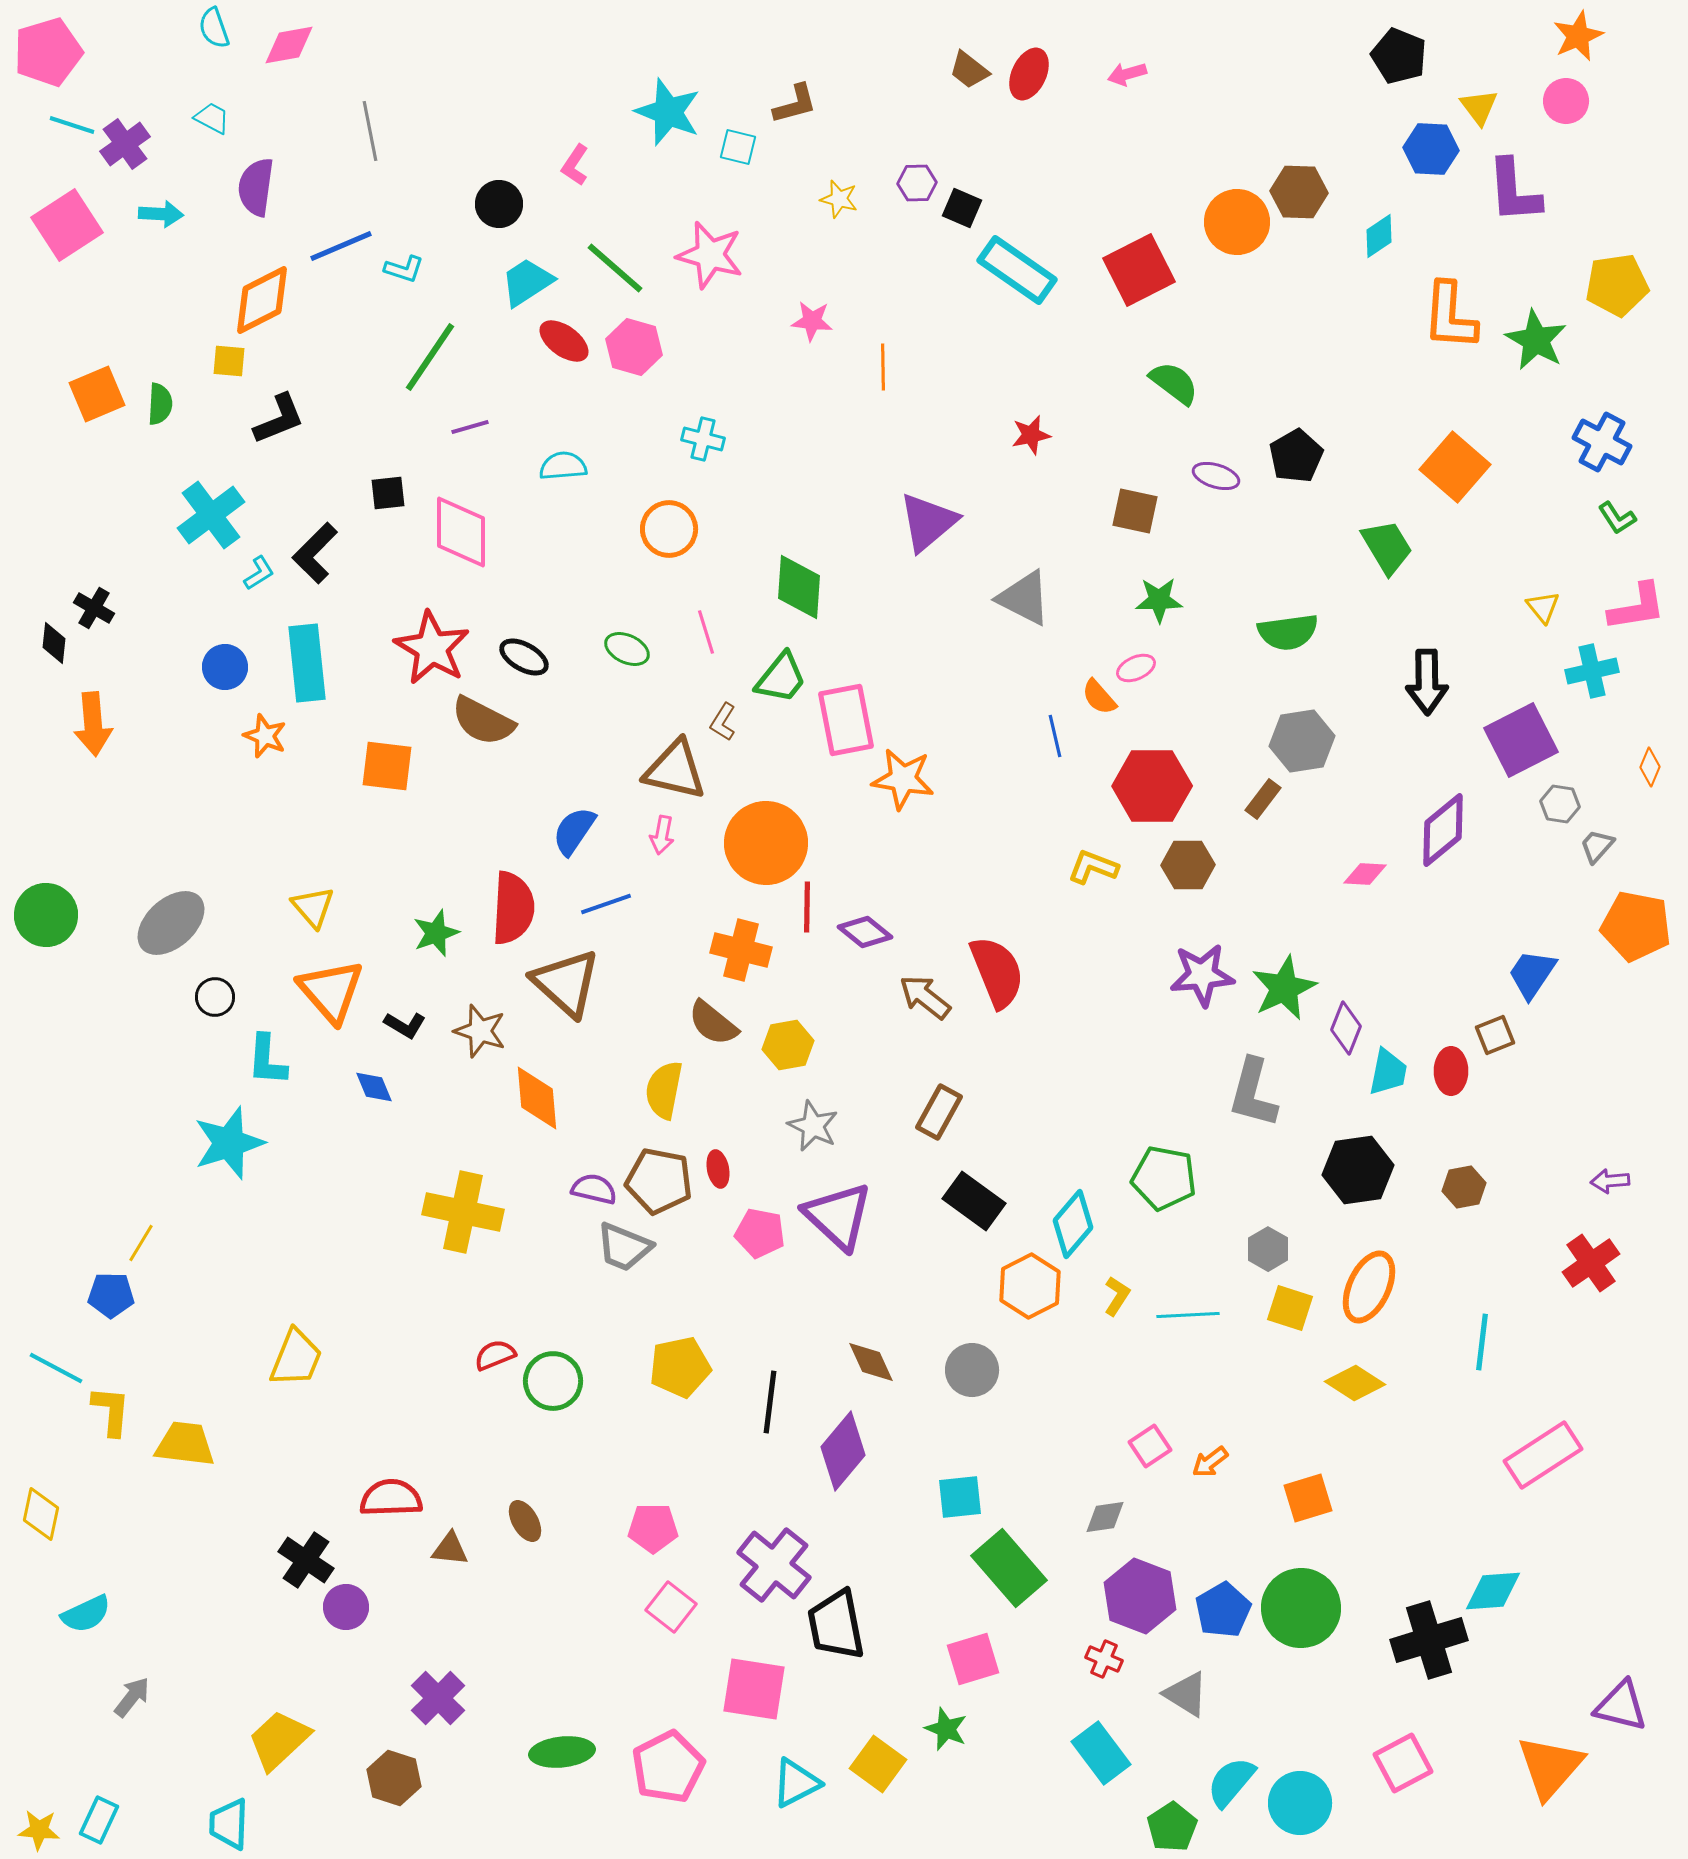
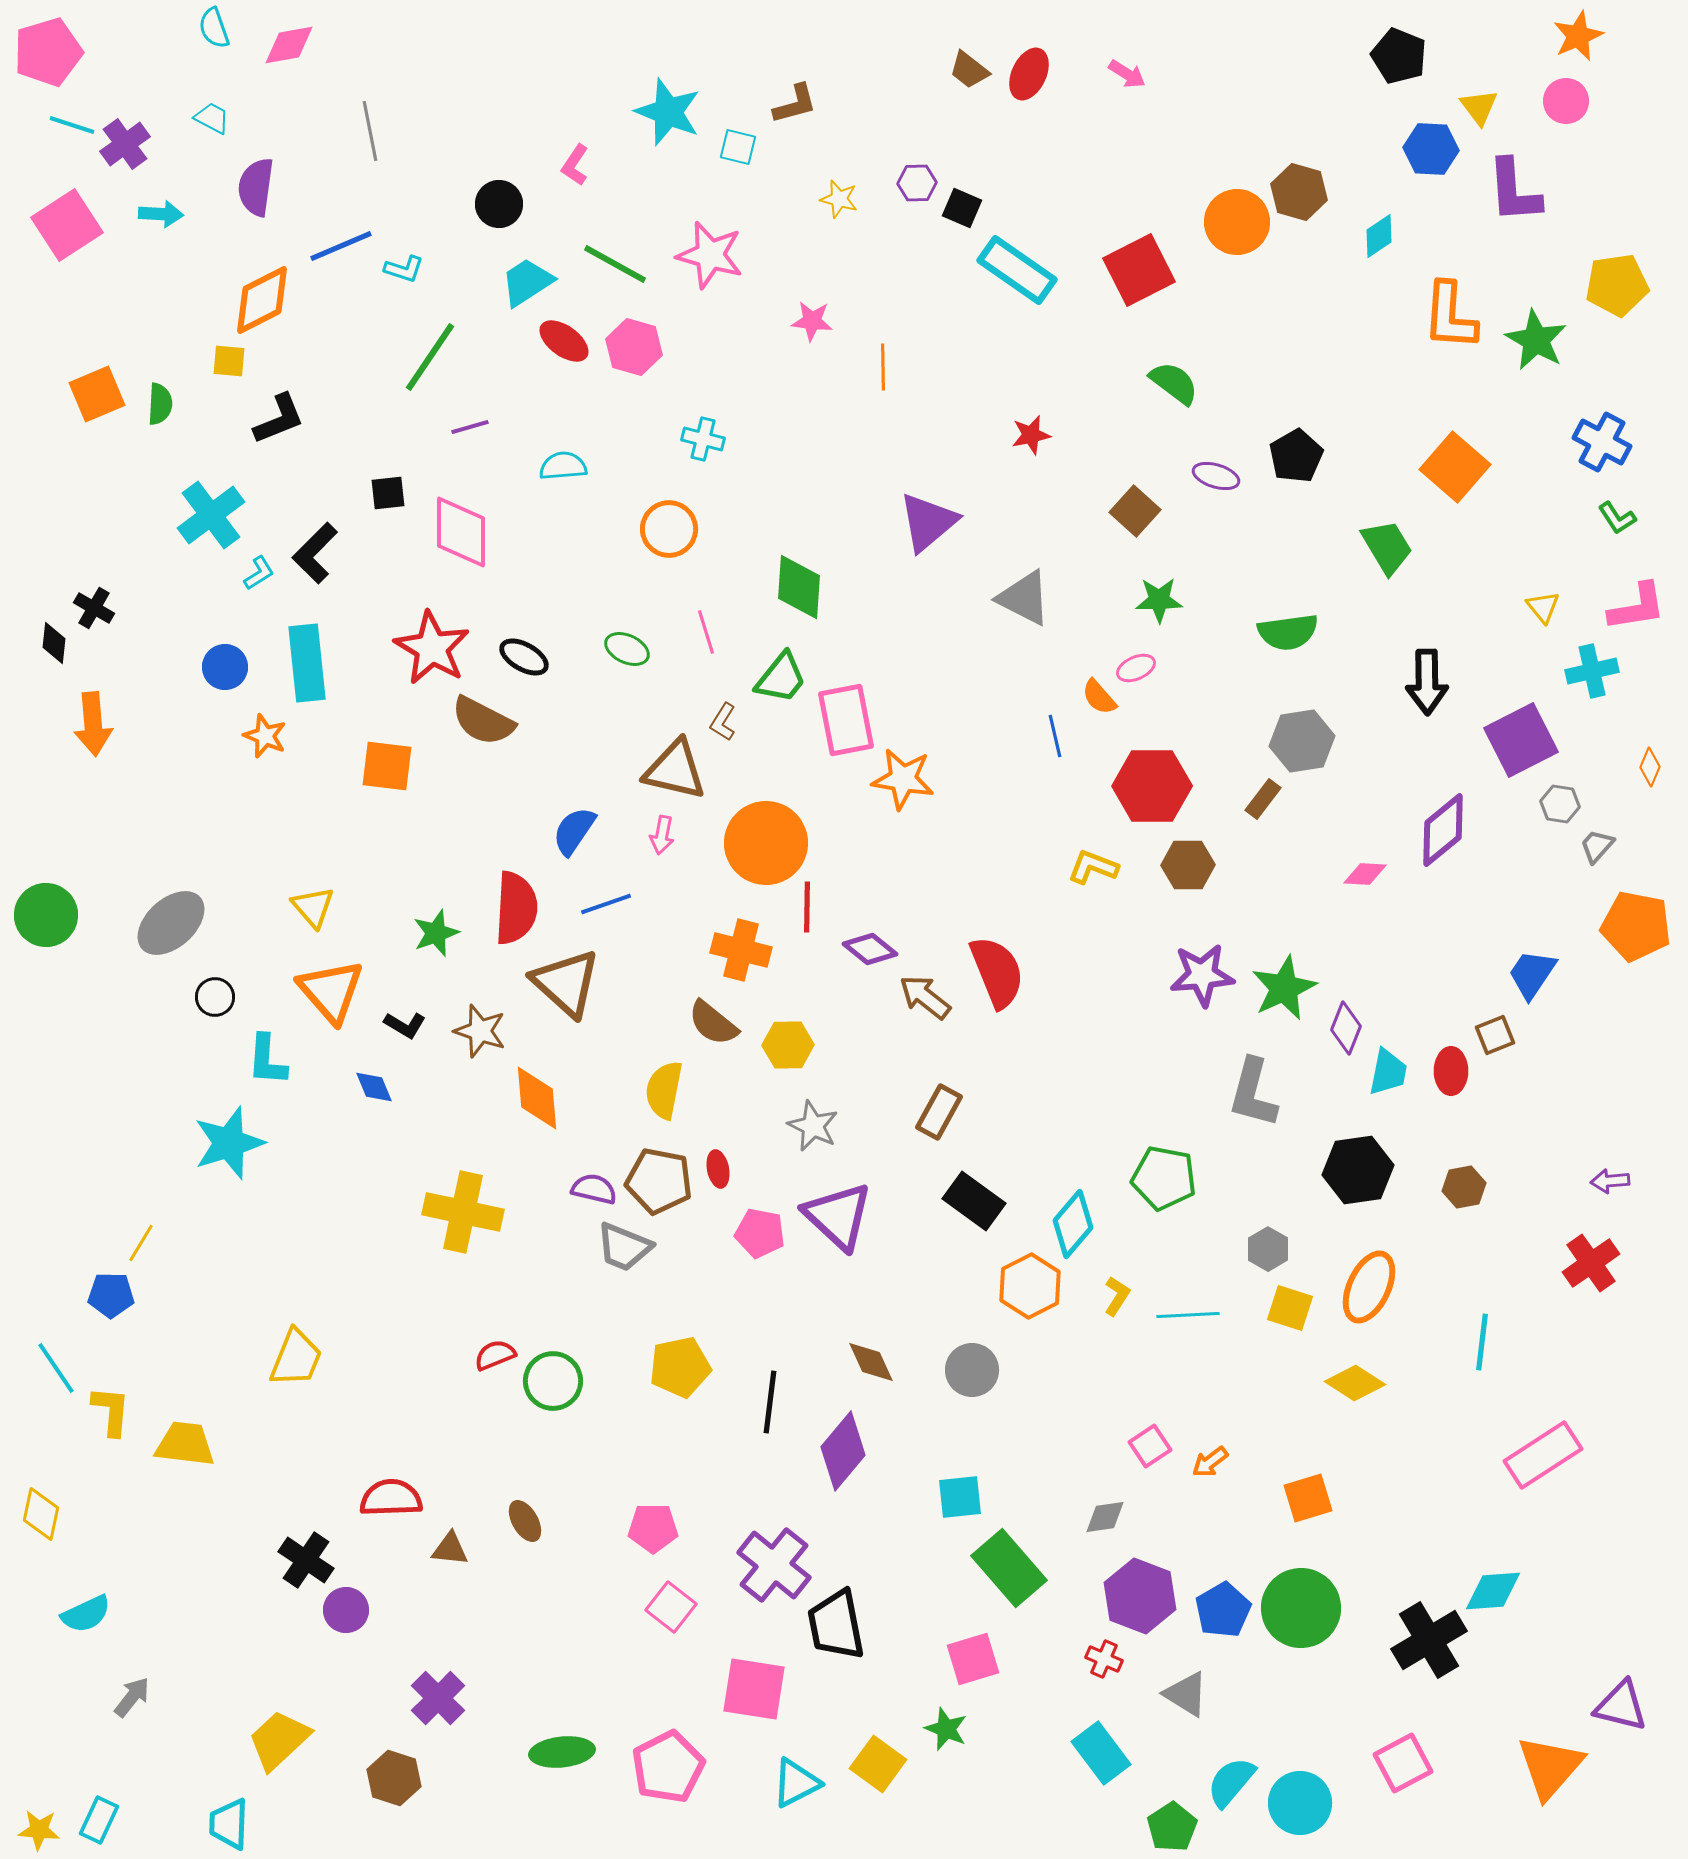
pink arrow at (1127, 74): rotated 132 degrees counterclockwise
brown hexagon at (1299, 192): rotated 14 degrees clockwise
green line at (615, 268): moved 4 px up; rotated 12 degrees counterclockwise
brown square at (1135, 511): rotated 30 degrees clockwise
red semicircle at (513, 908): moved 3 px right
purple diamond at (865, 932): moved 5 px right, 17 px down
yellow hexagon at (788, 1045): rotated 9 degrees clockwise
cyan line at (56, 1368): rotated 28 degrees clockwise
purple circle at (346, 1607): moved 3 px down
black cross at (1429, 1640): rotated 14 degrees counterclockwise
